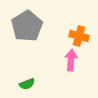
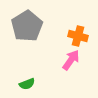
orange cross: moved 1 px left
pink arrow: rotated 30 degrees clockwise
